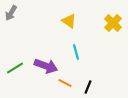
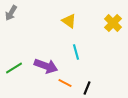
green line: moved 1 px left
black line: moved 1 px left, 1 px down
